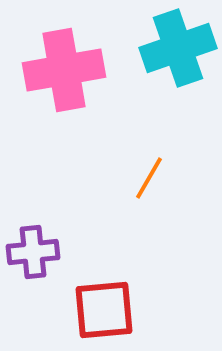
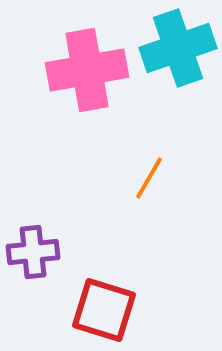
pink cross: moved 23 px right
red square: rotated 22 degrees clockwise
